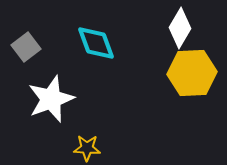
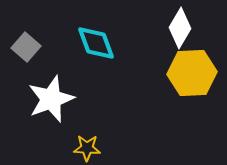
gray square: rotated 12 degrees counterclockwise
